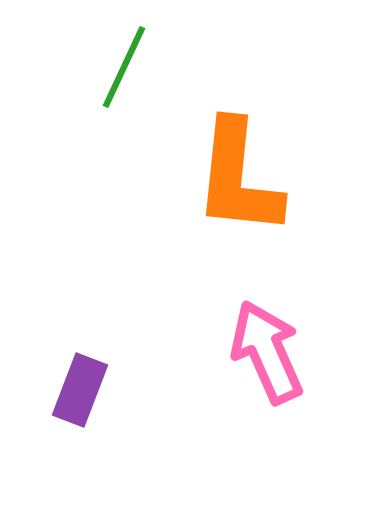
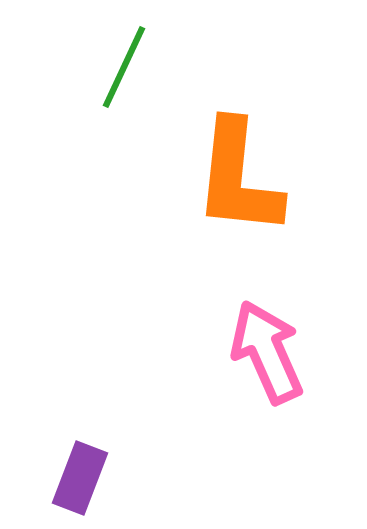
purple rectangle: moved 88 px down
